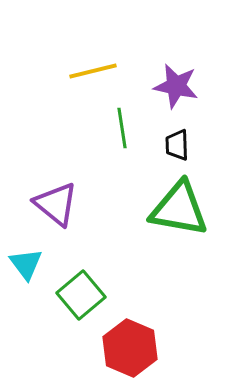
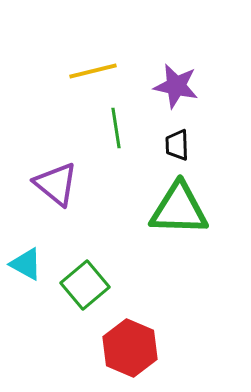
green line: moved 6 px left
purple triangle: moved 20 px up
green triangle: rotated 8 degrees counterclockwise
cyan triangle: rotated 24 degrees counterclockwise
green square: moved 4 px right, 10 px up
